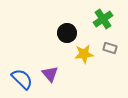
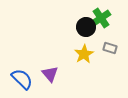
green cross: moved 2 px left, 1 px up
black circle: moved 19 px right, 6 px up
yellow star: rotated 24 degrees counterclockwise
